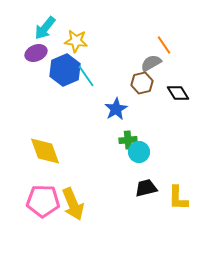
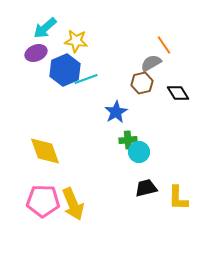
cyan arrow: rotated 10 degrees clockwise
cyan line: moved 3 px down; rotated 75 degrees counterclockwise
blue star: moved 3 px down
